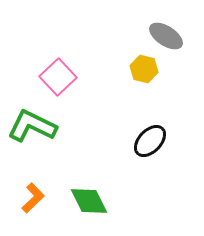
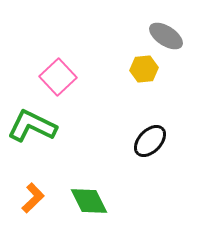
yellow hexagon: rotated 20 degrees counterclockwise
